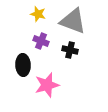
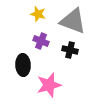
pink star: moved 2 px right
